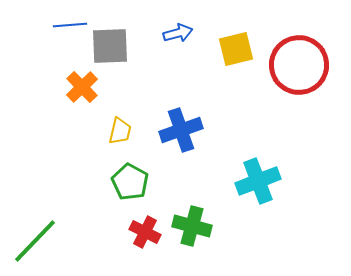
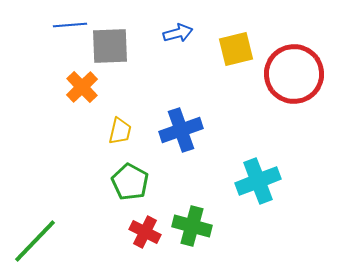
red circle: moved 5 px left, 9 px down
